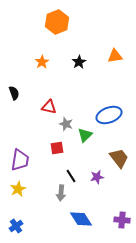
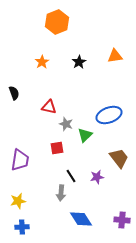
yellow star: moved 12 px down; rotated 14 degrees clockwise
blue cross: moved 6 px right, 1 px down; rotated 32 degrees clockwise
